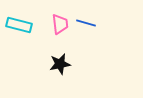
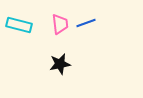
blue line: rotated 36 degrees counterclockwise
